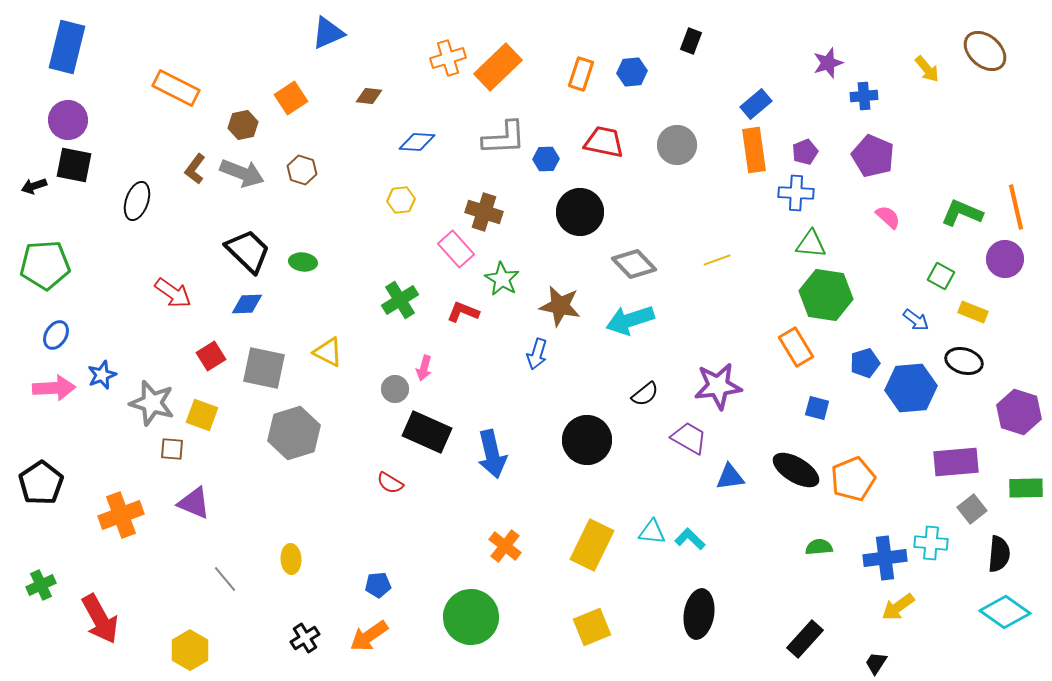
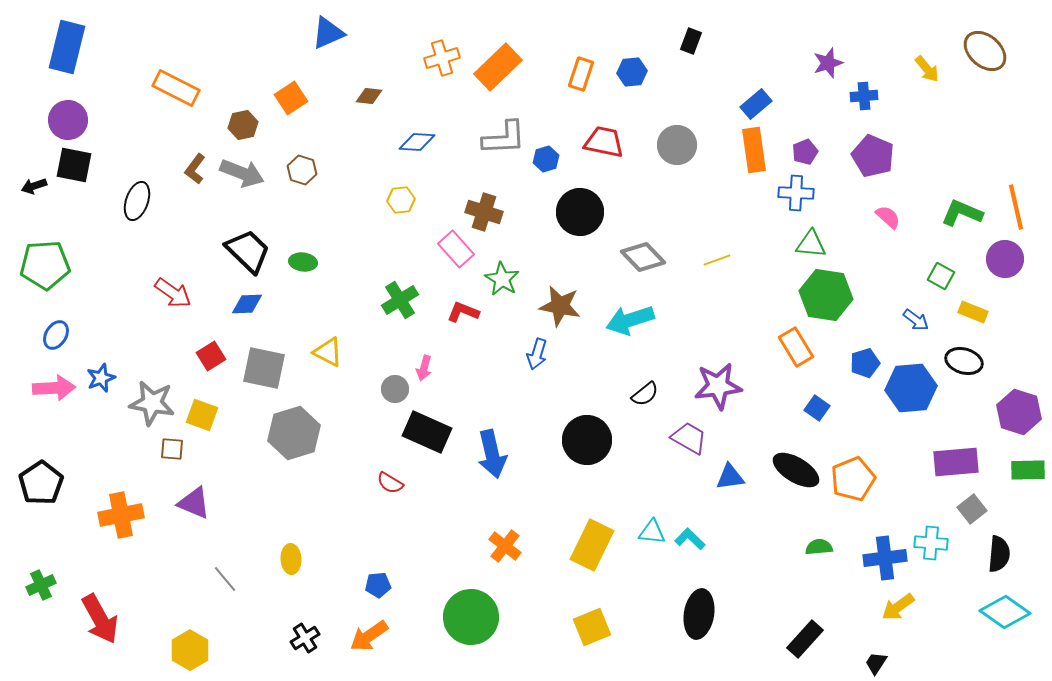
orange cross at (448, 58): moved 6 px left
blue hexagon at (546, 159): rotated 15 degrees counterclockwise
gray diamond at (634, 264): moved 9 px right, 7 px up
blue star at (102, 375): moved 1 px left, 3 px down
gray star at (152, 403): rotated 6 degrees counterclockwise
blue square at (817, 408): rotated 20 degrees clockwise
green rectangle at (1026, 488): moved 2 px right, 18 px up
orange cross at (121, 515): rotated 9 degrees clockwise
